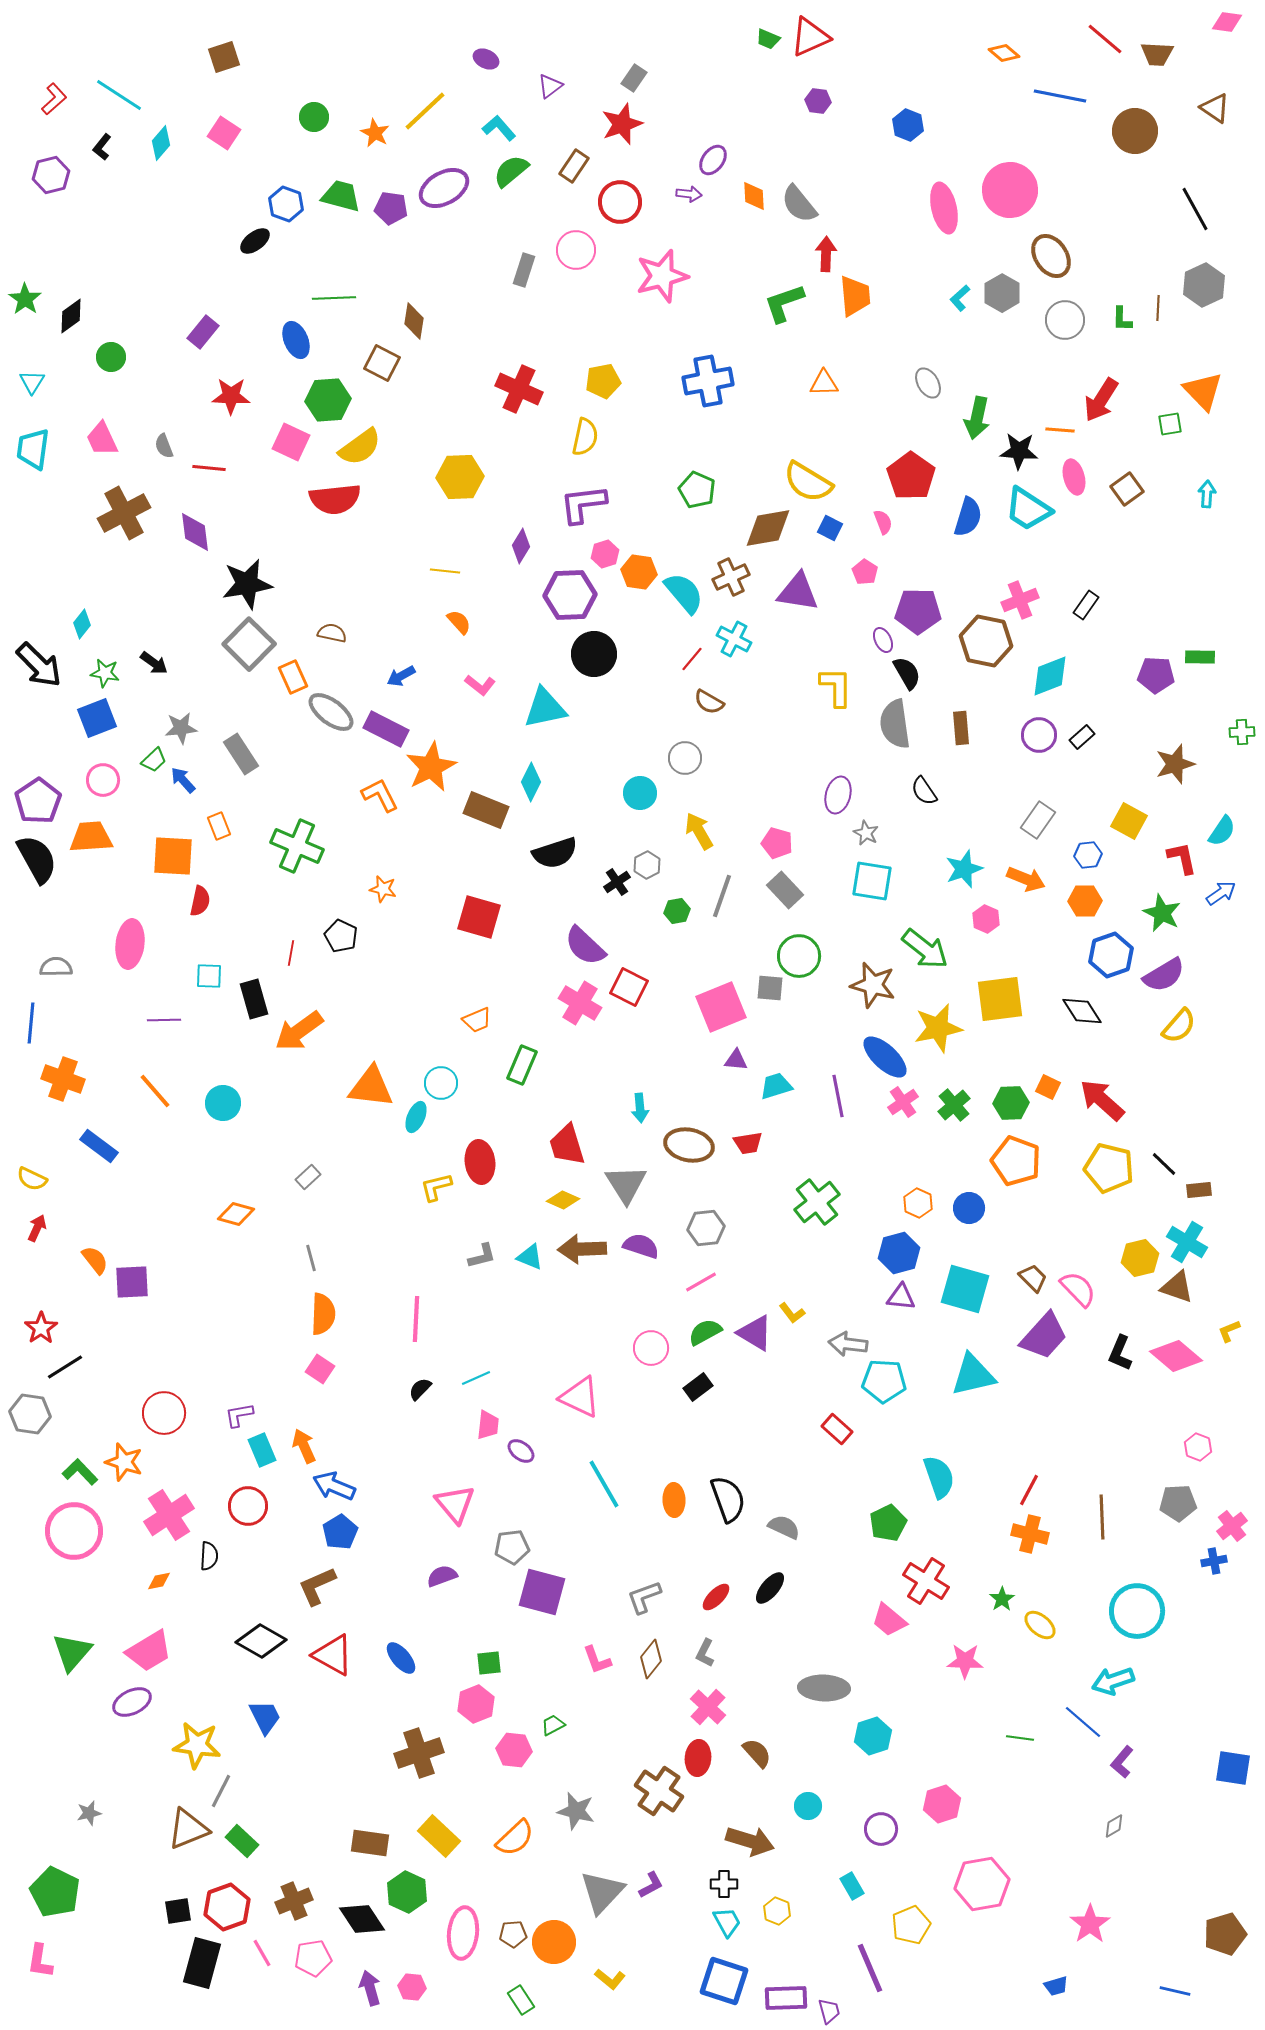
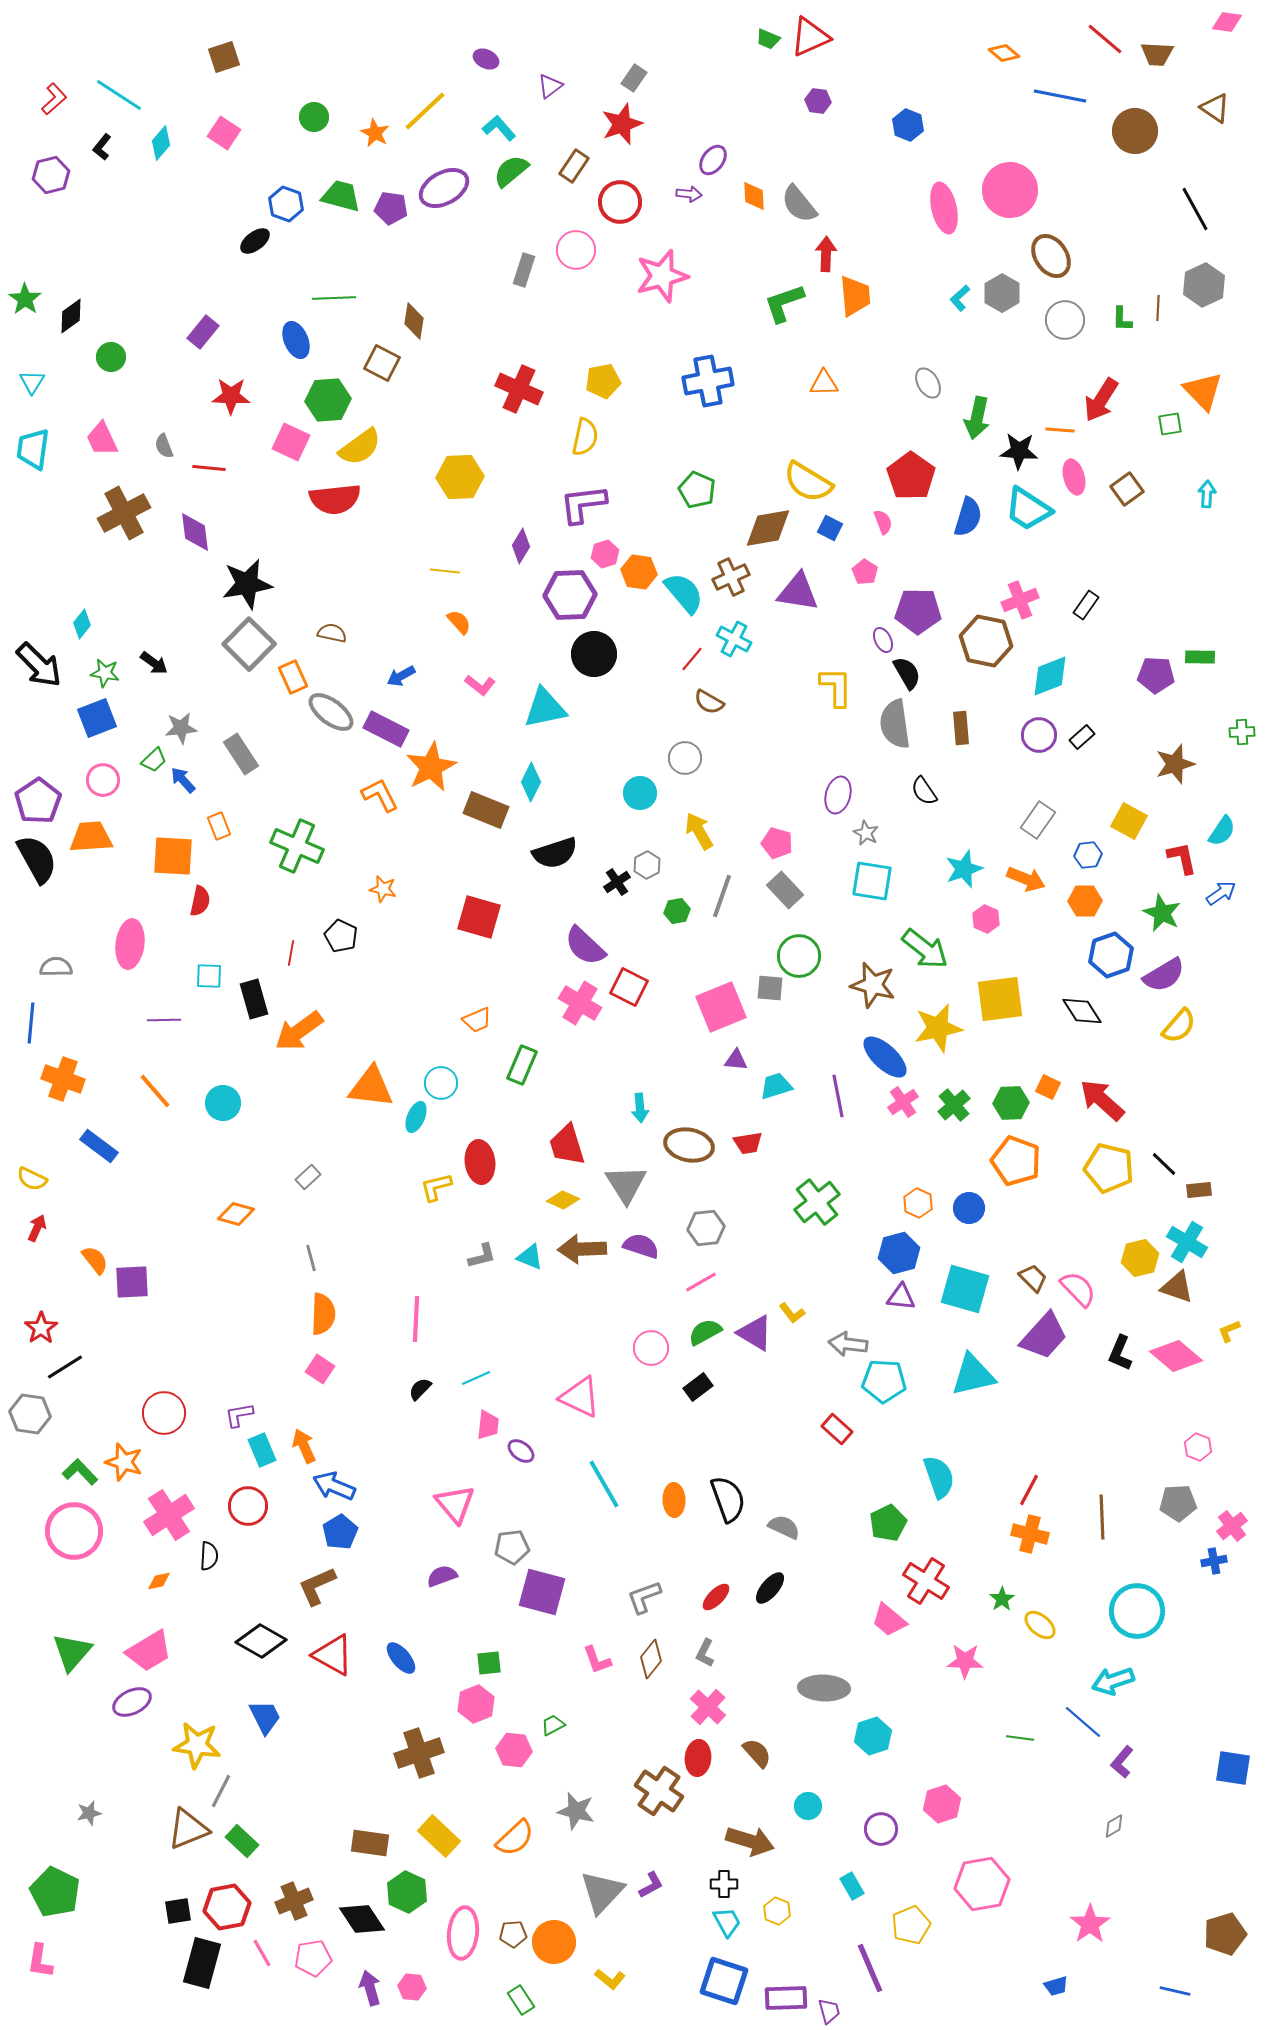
red hexagon at (227, 1907): rotated 9 degrees clockwise
